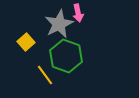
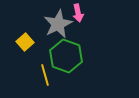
gray star: moved 1 px left
yellow square: moved 1 px left
yellow line: rotated 20 degrees clockwise
